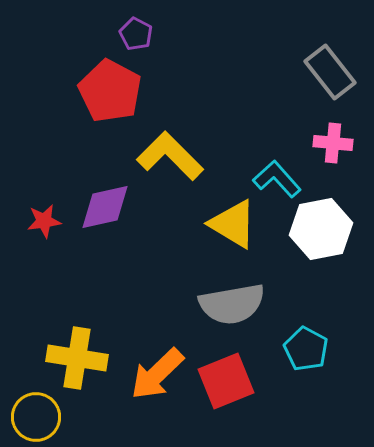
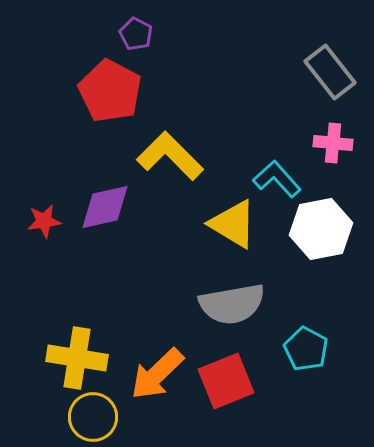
yellow circle: moved 57 px right
